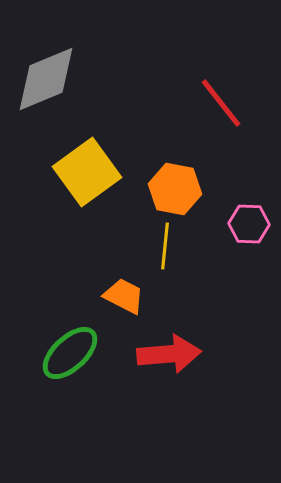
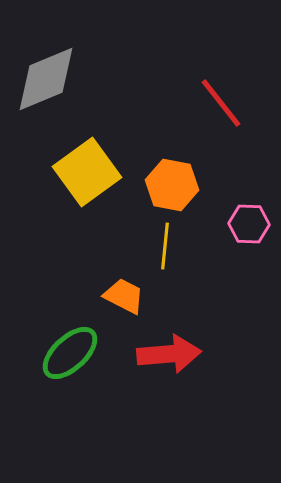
orange hexagon: moved 3 px left, 4 px up
